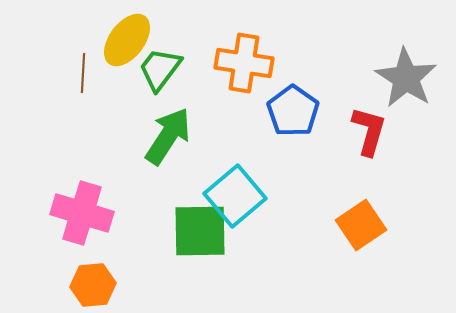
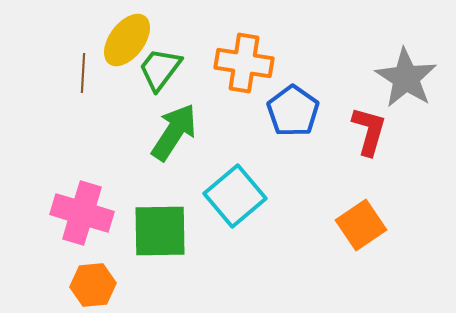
green arrow: moved 6 px right, 4 px up
green square: moved 40 px left
